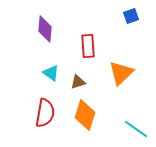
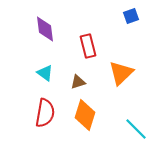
purple diamond: rotated 12 degrees counterclockwise
red rectangle: rotated 10 degrees counterclockwise
cyan triangle: moved 6 px left
cyan line: rotated 10 degrees clockwise
